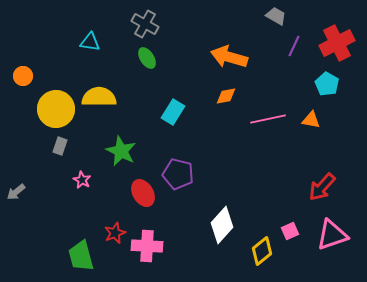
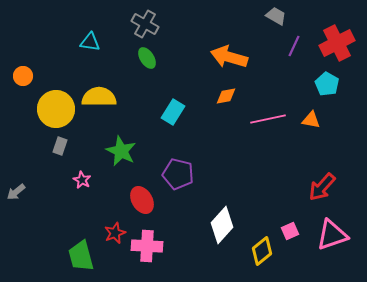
red ellipse: moved 1 px left, 7 px down
